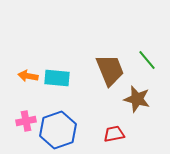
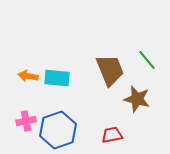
red trapezoid: moved 2 px left, 1 px down
